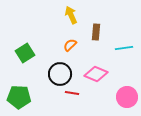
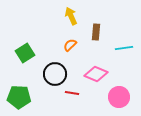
yellow arrow: moved 1 px down
black circle: moved 5 px left
pink circle: moved 8 px left
